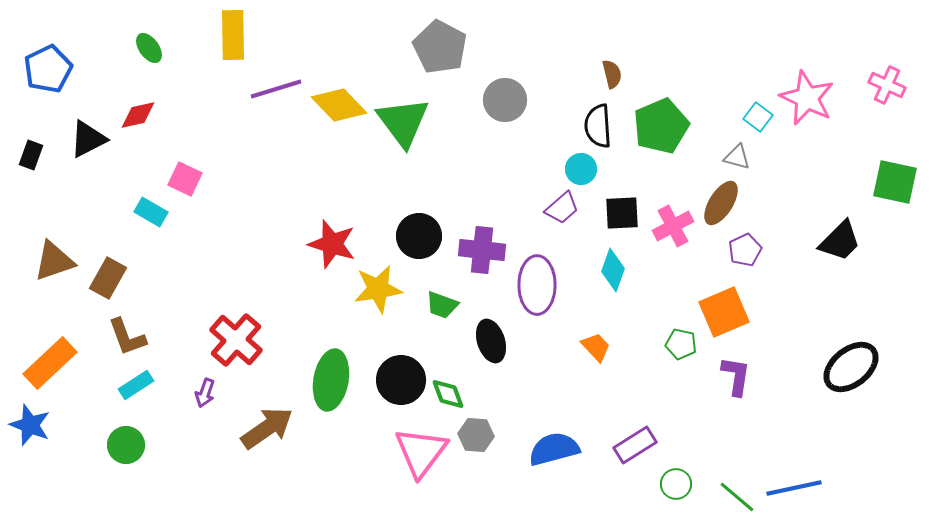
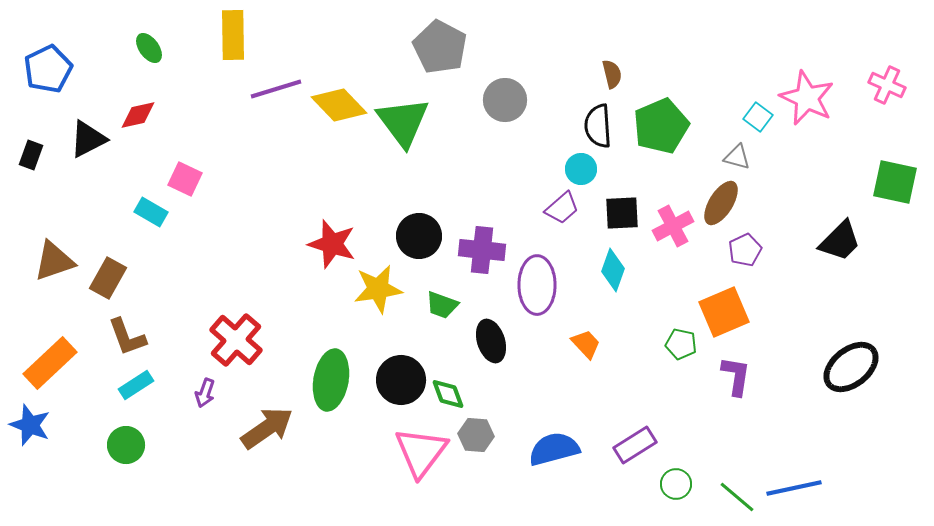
orange trapezoid at (596, 347): moved 10 px left, 3 px up
